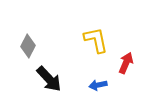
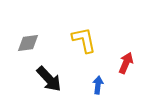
yellow L-shape: moved 12 px left
gray diamond: moved 3 px up; rotated 55 degrees clockwise
blue arrow: rotated 108 degrees clockwise
